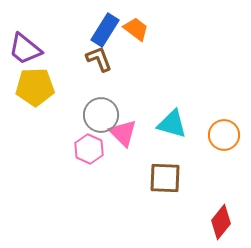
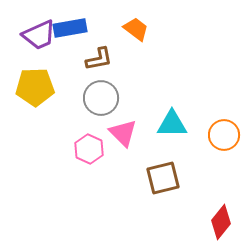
blue rectangle: moved 35 px left, 2 px up; rotated 48 degrees clockwise
purple trapezoid: moved 14 px right, 14 px up; rotated 63 degrees counterclockwise
brown L-shape: rotated 100 degrees clockwise
gray circle: moved 17 px up
cyan triangle: rotated 16 degrees counterclockwise
brown square: moved 2 px left; rotated 16 degrees counterclockwise
